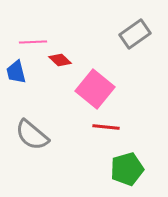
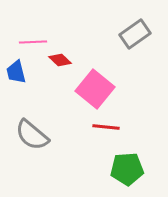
green pentagon: rotated 12 degrees clockwise
